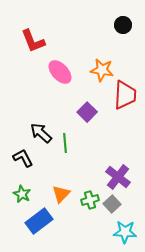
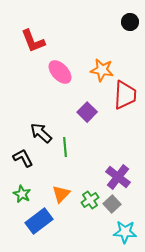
black circle: moved 7 px right, 3 px up
green line: moved 4 px down
green cross: rotated 18 degrees counterclockwise
